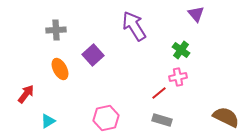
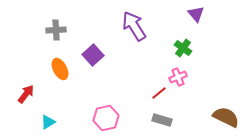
green cross: moved 2 px right, 2 px up
pink cross: rotated 12 degrees counterclockwise
cyan triangle: moved 1 px down
